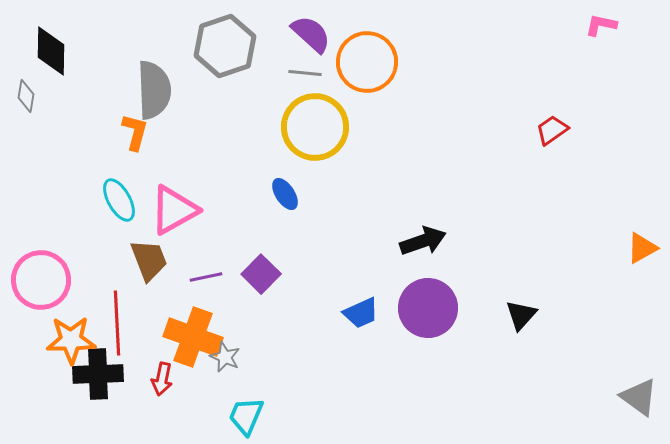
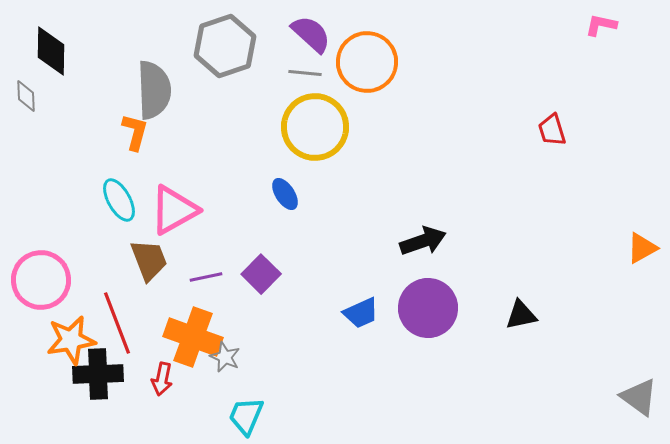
gray diamond: rotated 12 degrees counterclockwise
red trapezoid: rotated 72 degrees counterclockwise
black triangle: rotated 36 degrees clockwise
red line: rotated 18 degrees counterclockwise
orange star: rotated 9 degrees counterclockwise
